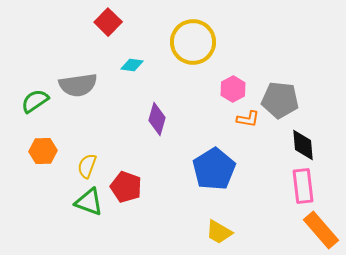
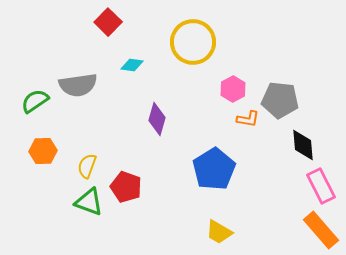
pink rectangle: moved 18 px right; rotated 20 degrees counterclockwise
